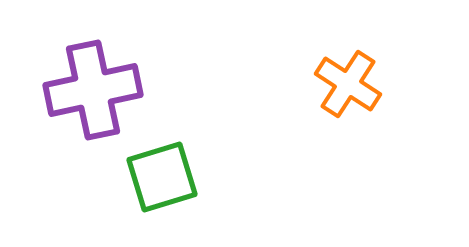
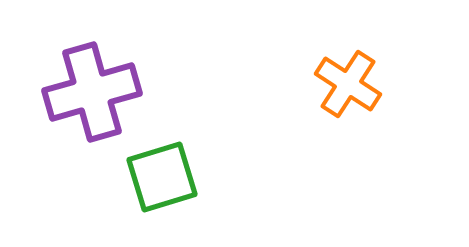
purple cross: moved 1 px left, 2 px down; rotated 4 degrees counterclockwise
